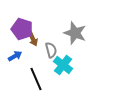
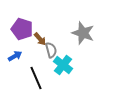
gray star: moved 8 px right
brown arrow: moved 7 px right; rotated 16 degrees counterclockwise
black line: moved 1 px up
